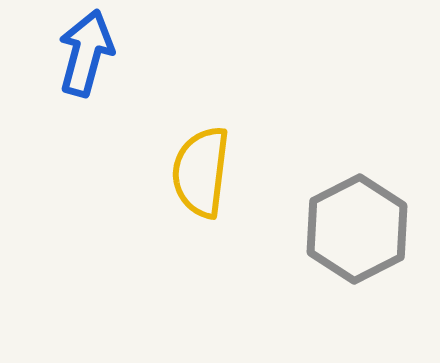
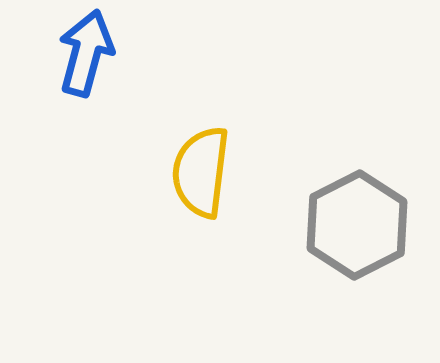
gray hexagon: moved 4 px up
